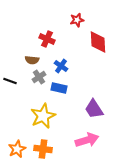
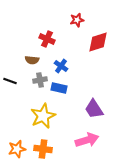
red diamond: rotated 75 degrees clockwise
gray cross: moved 1 px right, 3 px down; rotated 24 degrees clockwise
orange star: rotated 12 degrees clockwise
